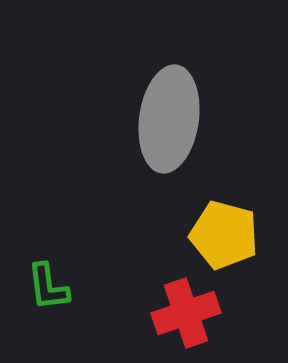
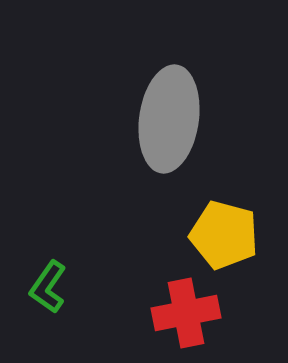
green L-shape: rotated 42 degrees clockwise
red cross: rotated 8 degrees clockwise
